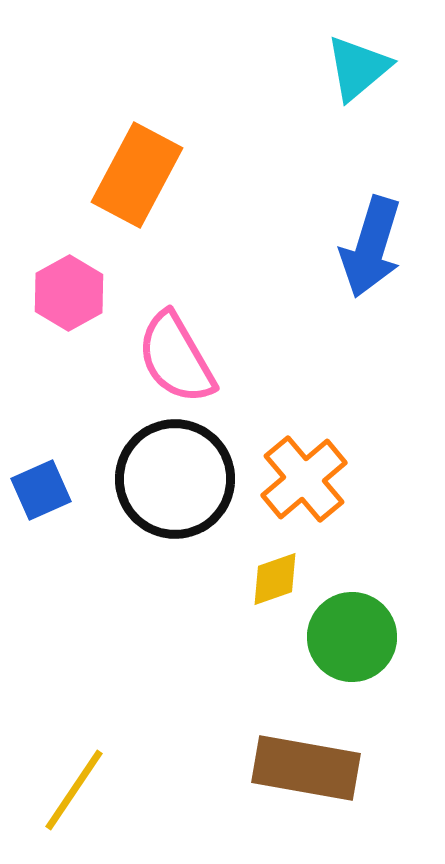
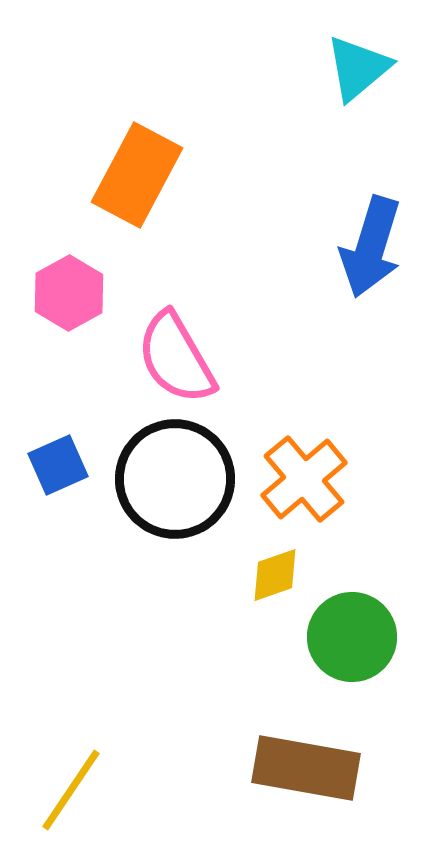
blue square: moved 17 px right, 25 px up
yellow diamond: moved 4 px up
yellow line: moved 3 px left
